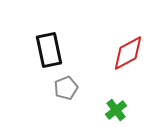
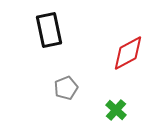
black rectangle: moved 20 px up
green cross: rotated 10 degrees counterclockwise
